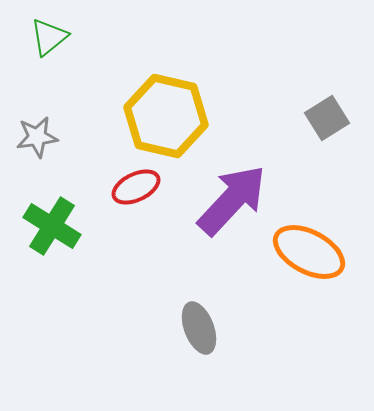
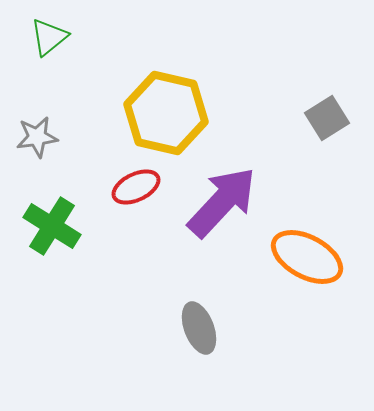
yellow hexagon: moved 3 px up
purple arrow: moved 10 px left, 2 px down
orange ellipse: moved 2 px left, 5 px down
